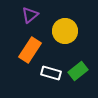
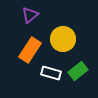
yellow circle: moved 2 px left, 8 px down
